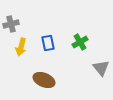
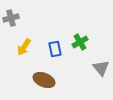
gray cross: moved 6 px up
blue rectangle: moved 7 px right, 6 px down
yellow arrow: moved 3 px right; rotated 18 degrees clockwise
